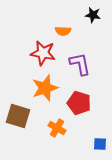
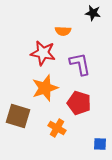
black star: moved 2 px up
